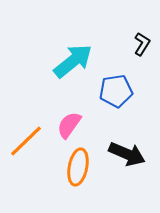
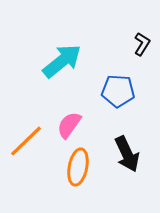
cyan arrow: moved 11 px left
blue pentagon: moved 2 px right; rotated 12 degrees clockwise
black arrow: rotated 42 degrees clockwise
